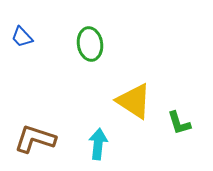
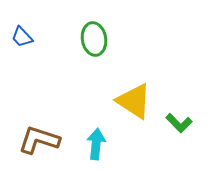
green ellipse: moved 4 px right, 5 px up
green L-shape: rotated 28 degrees counterclockwise
brown L-shape: moved 4 px right, 1 px down
cyan arrow: moved 2 px left
